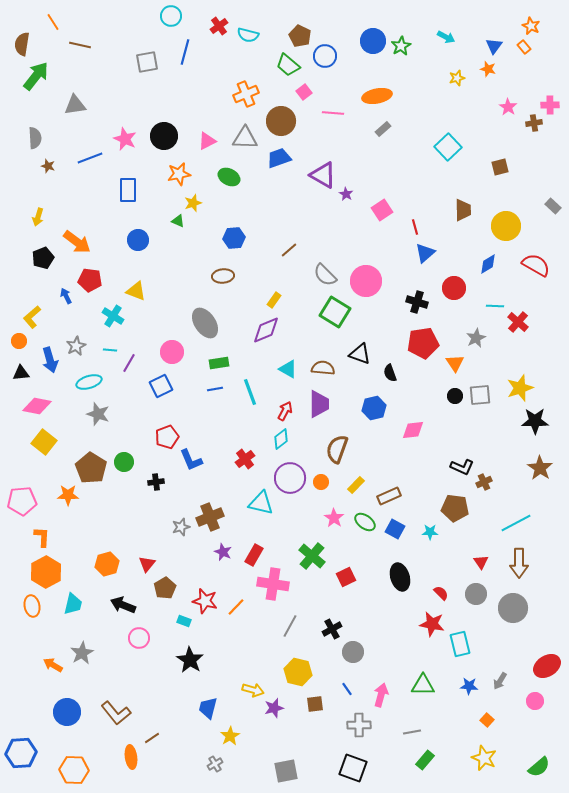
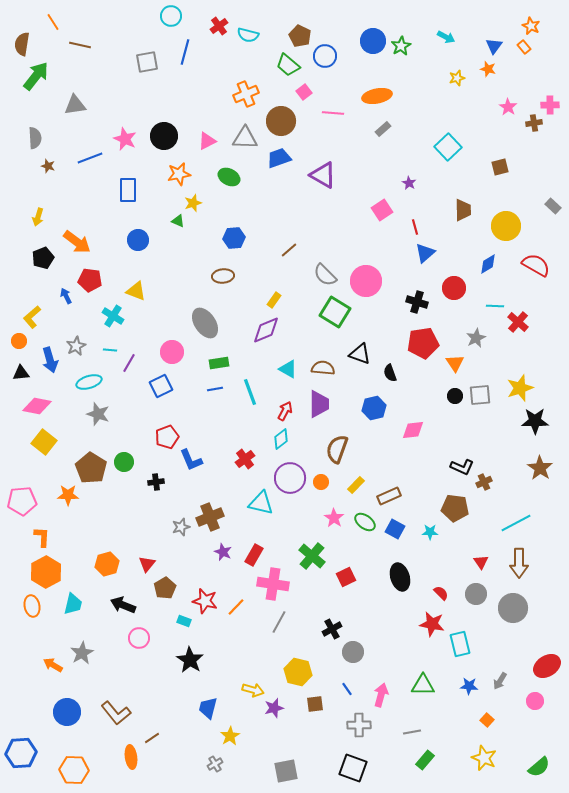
purple star at (346, 194): moved 63 px right, 11 px up
gray line at (290, 626): moved 11 px left, 4 px up
